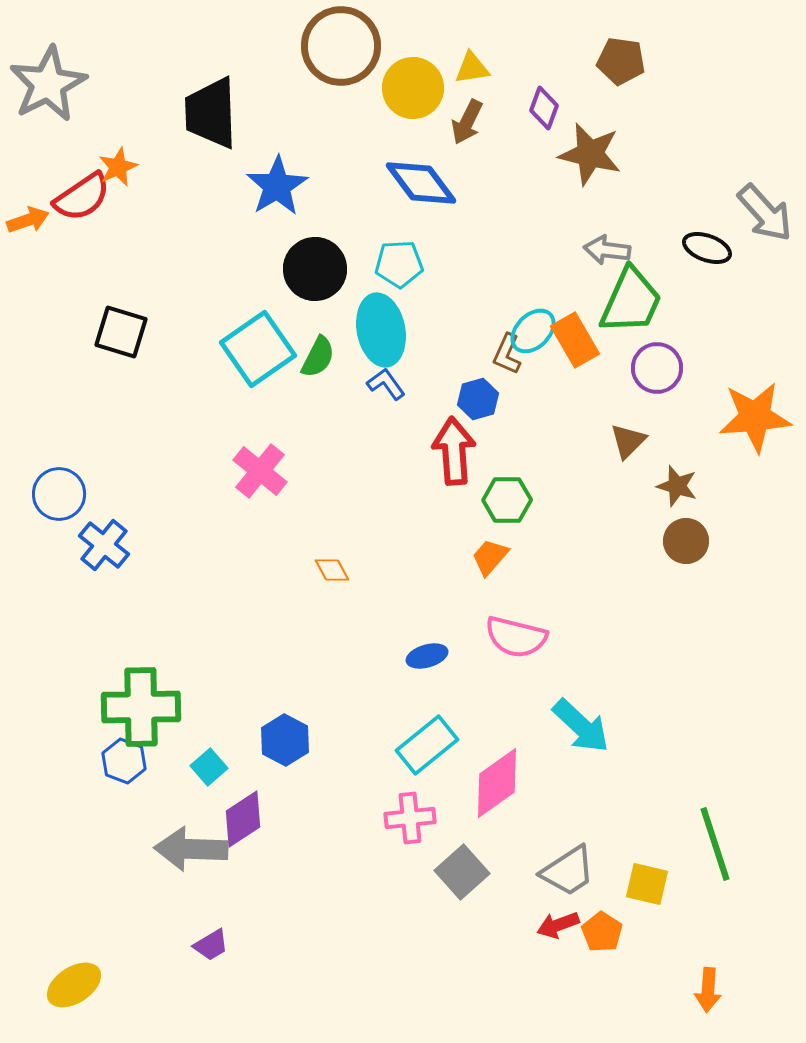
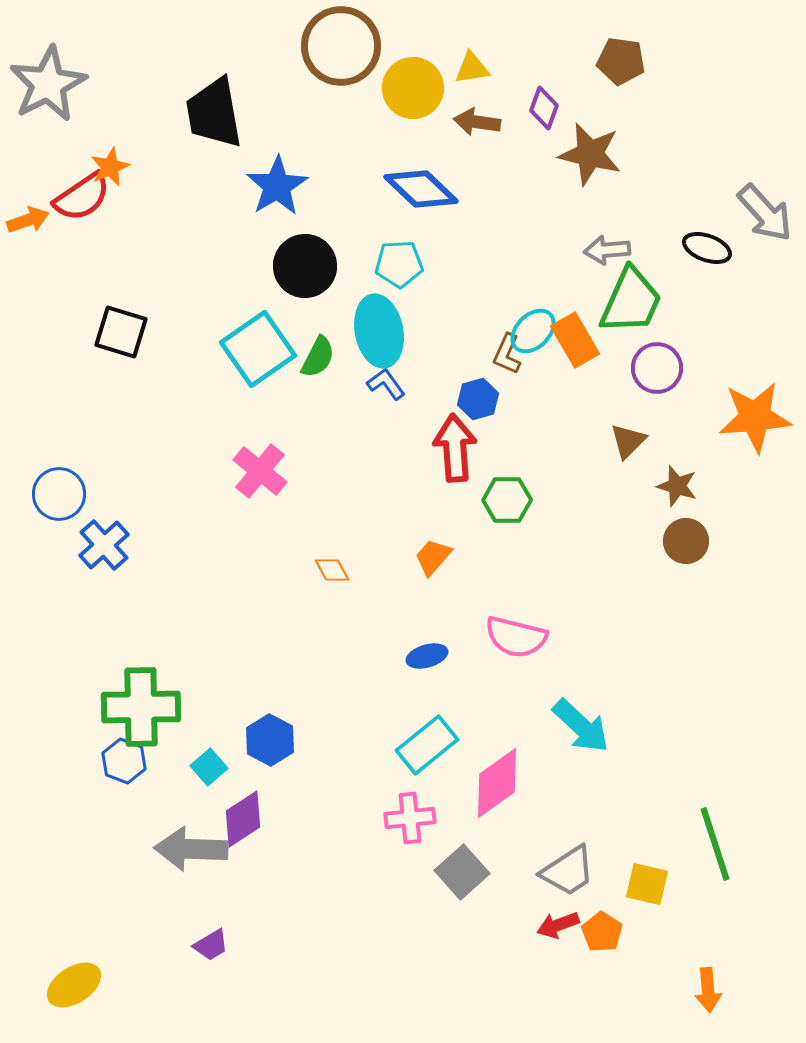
black trapezoid at (211, 113): moved 3 px right; rotated 8 degrees counterclockwise
brown arrow at (467, 122): moved 10 px right; rotated 72 degrees clockwise
orange star at (118, 167): moved 8 px left
blue diamond at (421, 183): moved 6 px down; rotated 10 degrees counterclockwise
gray arrow at (607, 250): rotated 12 degrees counterclockwise
black circle at (315, 269): moved 10 px left, 3 px up
cyan ellipse at (381, 330): moved 2 px left, 1 px down
red arrow at (454, 451): moved 1 px right, 3 px up
blue cross at (104, 545): rotated 9 degrees clockwise
orange trapezoid at (490, 557): moved 57 px left
blue hexagon at (285, 740): moved 15 px left
orange arrow at (708, 990): rotated 9 degrees counterclockwise
